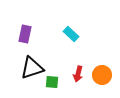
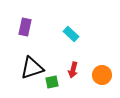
purple rectangle: moved 7 px up
red arrow: moved 5 px left, 4 px up
green square: rotated 16 degrees counterclockwise
